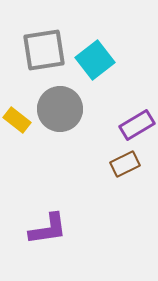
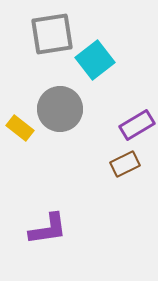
gray square: moved 8 px right, 16 px up
yellow rectangle: moved 3 px right, 8 px down
